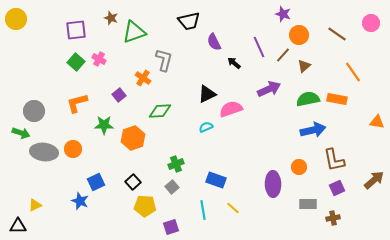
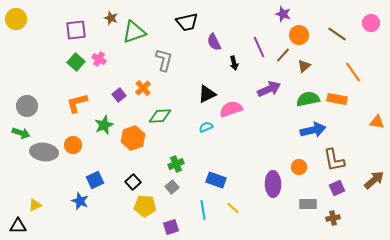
black trapezoid at (189, 21): moved 2 px left, 1 px down
black arrow at (234, 63): rotated 144 degrees counterclockwise
orange cross at (143, 78): moved 10 px down; rotated 14 degrees clockwise
gray circle at (34, 111): moved 7 px left, 5 px up
green diamond at (160, 111): moved 5 px down
green star at (104, 125): rotated 24 degrees counterclockwise
orange circle at (73, 149): moved 4 px up
blue square at (96, 182): moved 1 px left, 2 px up
